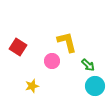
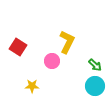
yellow L-shape: rotated 40 degrees clockwise
green arrow: moved 7 px right
yellow star: rotated 16 degrees clockwise
